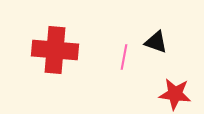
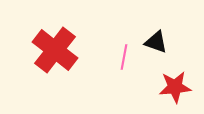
red cross: rotated 33 degrees clockwise
red star: moved 7 px up; rotated 12 degrees counterclockwise
